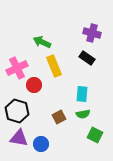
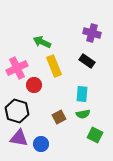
black rectangle: moved 3 px down
